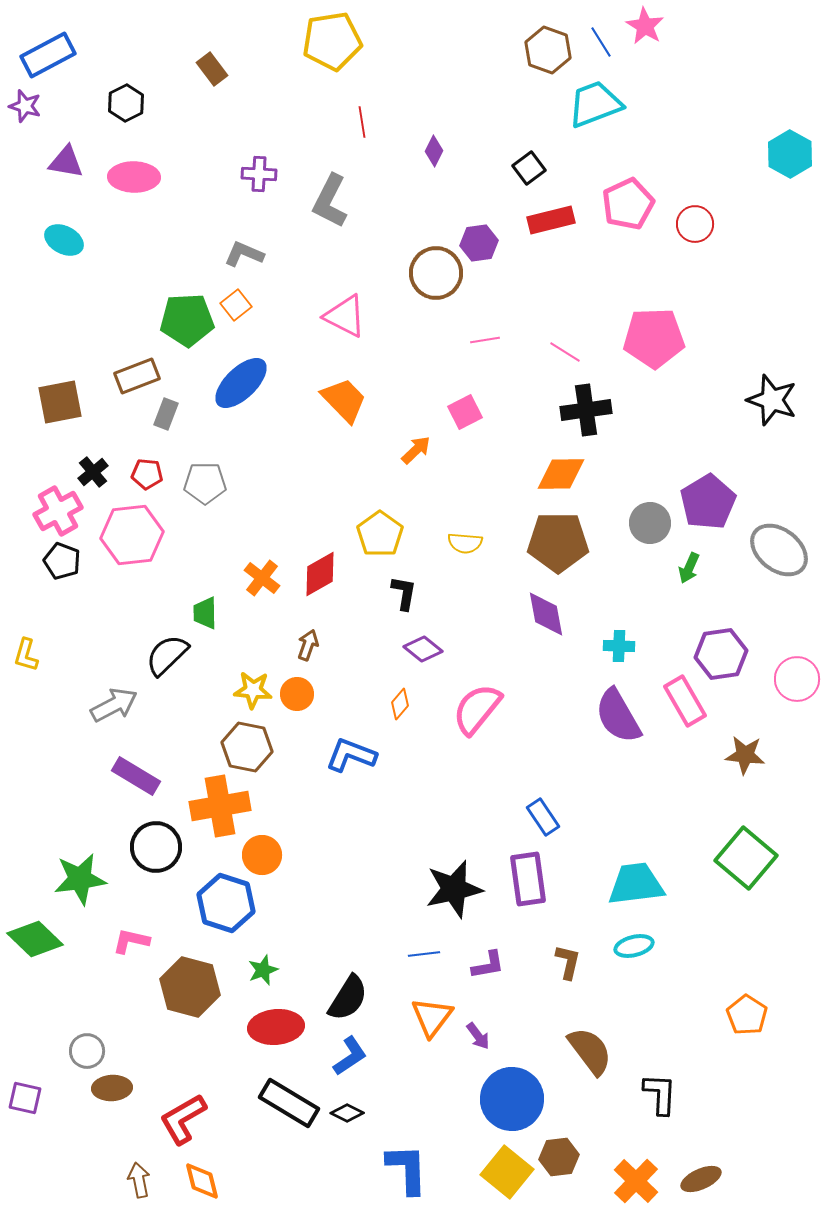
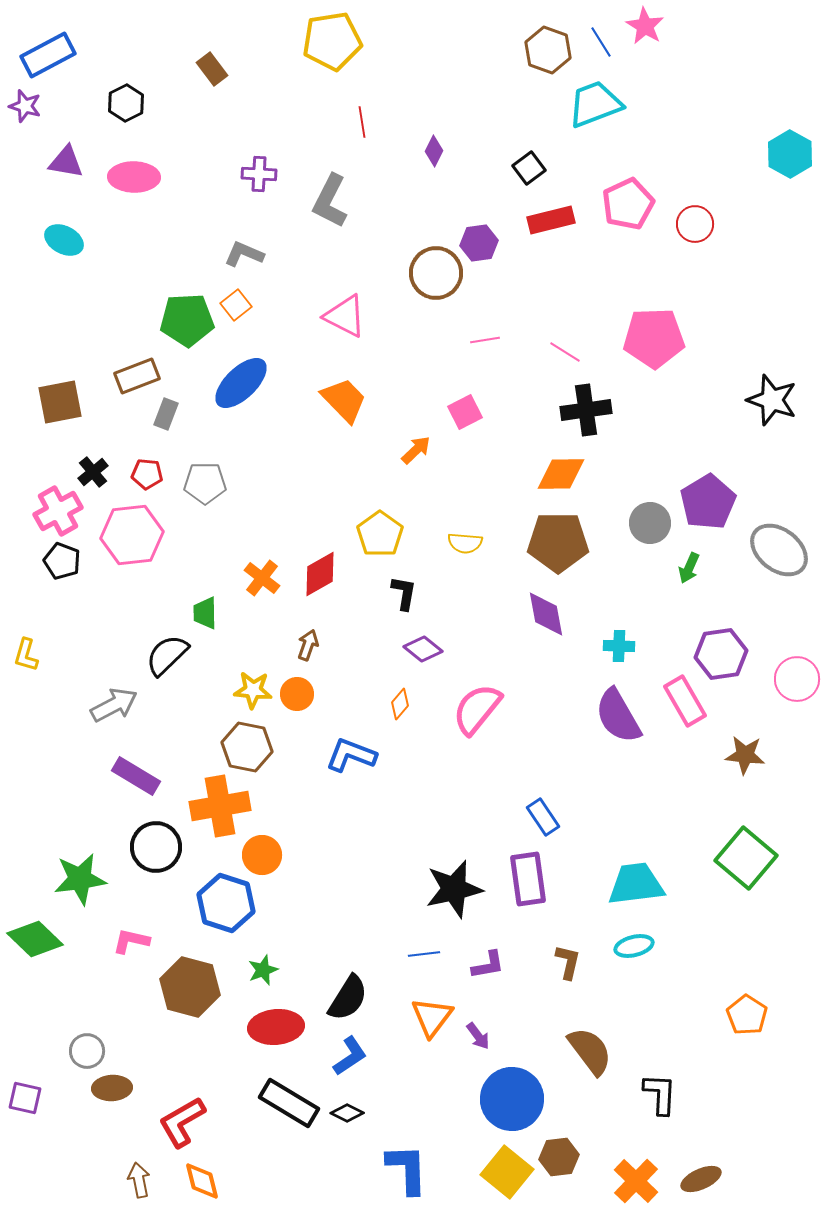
red L-shape at (183, 1119): moved 1 px left, 3 px down
